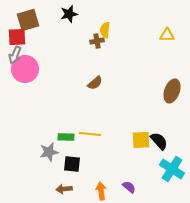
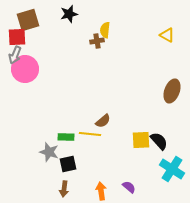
yellow triangle: rotated 28 degrees clockwise
brown semicircle: moved 8 px right, 38 px down
gray star: rotated 30 degrees clockwise
black square: moved 4 px left; rotated 18 degrees counterclockwise
brown arrow: rotated 77 degrees counterclockwise
